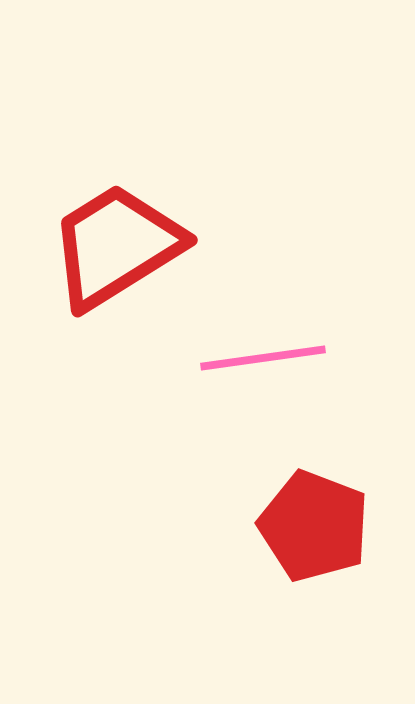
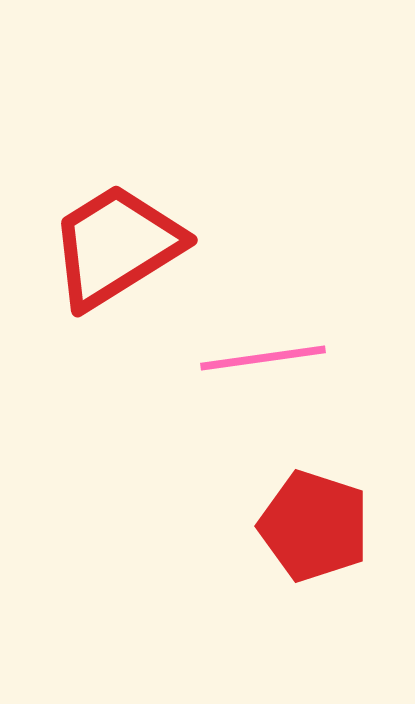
red pentagon: rotated 3 degrees counterclockwise
